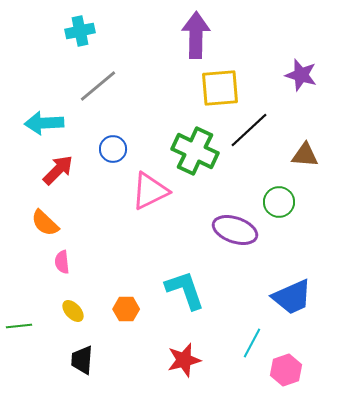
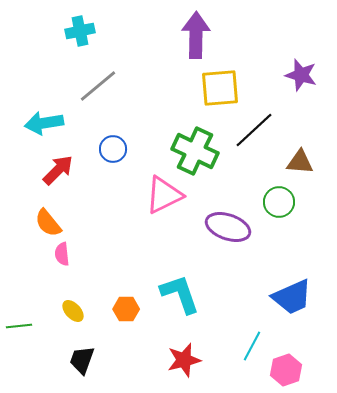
cyan arrow: rotated 6 degrees counterclockwise
black line: moved 5 px right
brown triangle: moved 5 px left, 7 px down
pink triangle: moved 14 px right, 4 px down
orange semicircle: moved 3 px right; rotated 8 degrees clockwise
purple ellipse: moved 7 px left, 3 px up
pink semicircle: moved 8 px up
cyan L-shape: moved 5 px left, 4 px down
cyan line: moved 3 px down
black trapezoid: rotated 16 degrees clockwise
